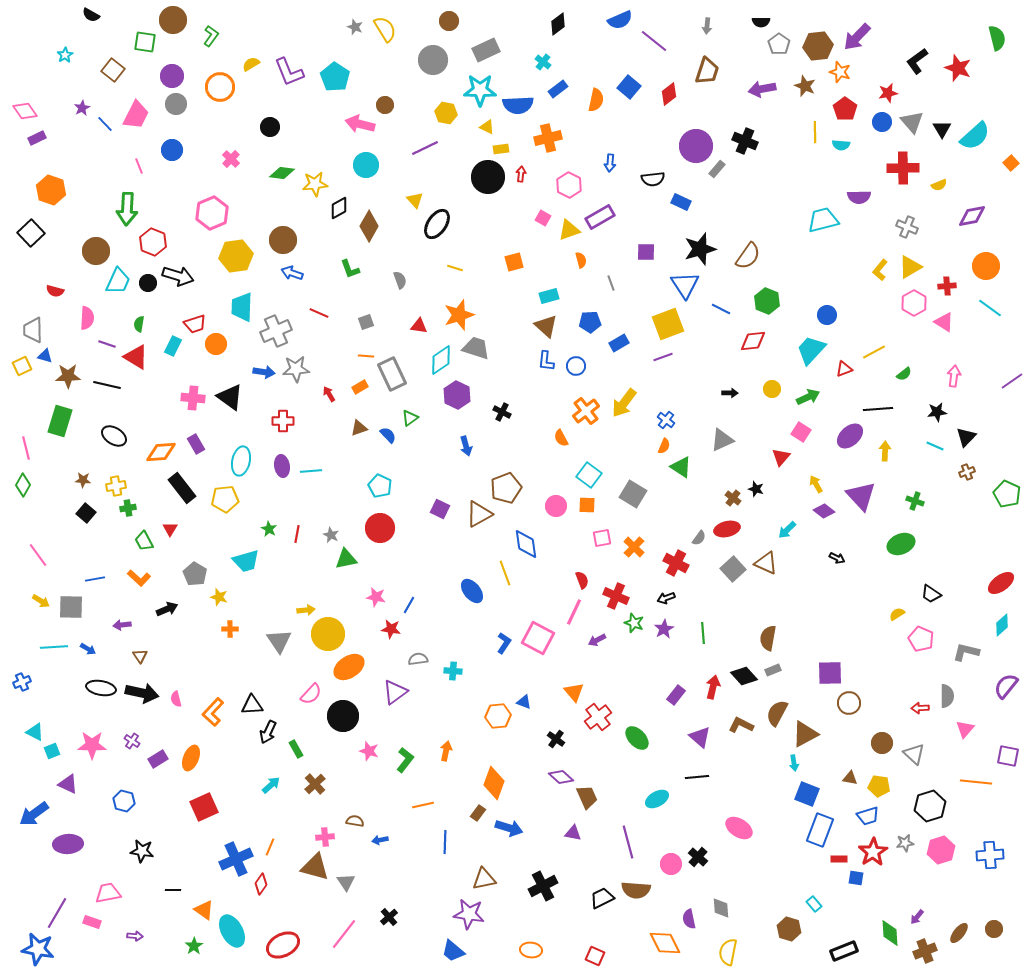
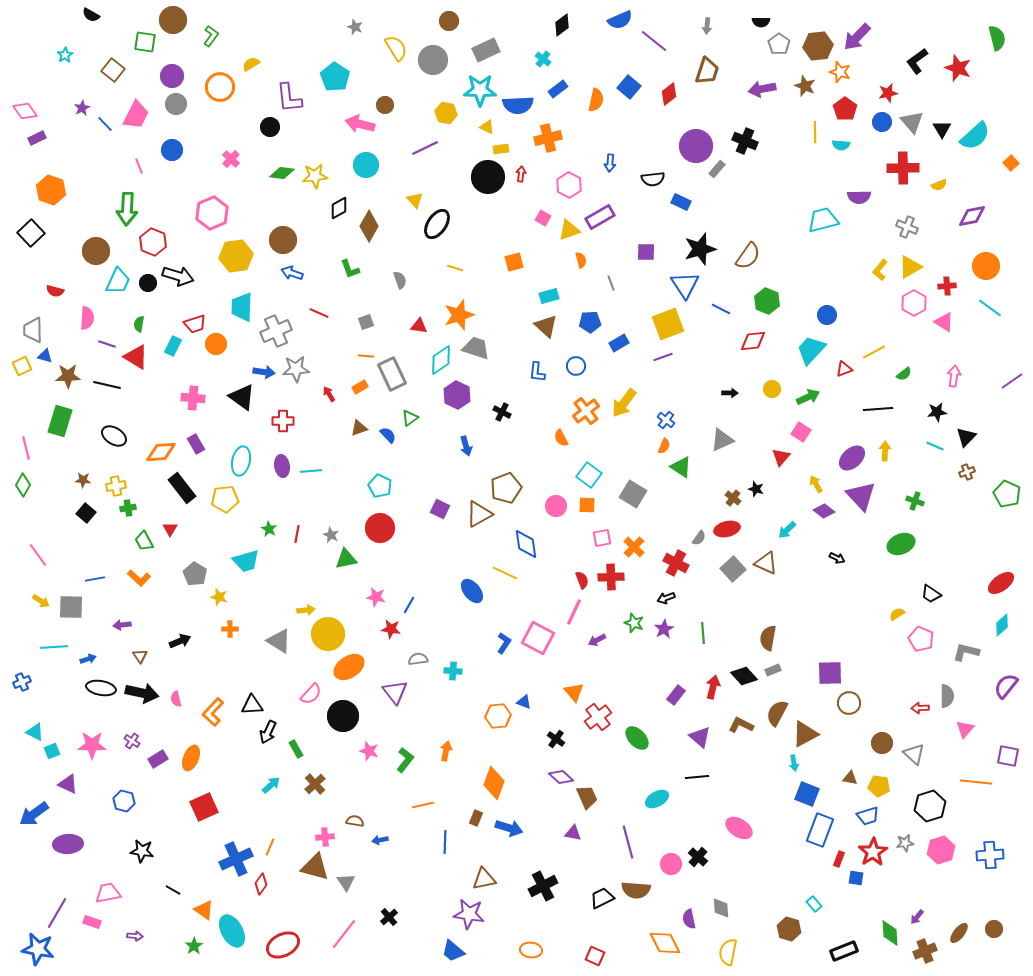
black diamond at (558, 24): moved 4 px right, 1 px down
yellow semicircle at (385, 29): moved 11 px right, 19 px down
cyan cross at (543, 62): moved 3 px up
purple L-shape at (289, 72): moved 26 px down; rotated 16 degrees clockwise
yellow star at (315, 184): moved 8 px up
blue L-shape at (546, 361): moved 9 px left, 11 px down
black triangle at (230, 397): moved 12 px right
purple ellipse at (850, 436): moved 2 px right, 22 px down
yellow line at (505, 573): rotated 45 degrees counterclockwise
red cross at (616, 596): moved 5 px left, 19 px up; rotated 25 degrees counterclockwise
black arrow at (167, 609): moved 13 px right, 32 px down
gray triangle at (279, 641): rotated 24 degrees counterclockwise
blue arrow at (88, 649): moved 10 px down; rotated 49 degrees counterclockwise
purple triangle at (395, 692): rotated 32 degrees counterclockwise
brown rectangle at (478, 813): moved 2 px left, 5 px down; rotated 14 degrees counterclockwise
red rectangle at (839, 859): rotated 70 degrees counterclockwise
black line at (173, 890): rotated 28 degrees clockwise
